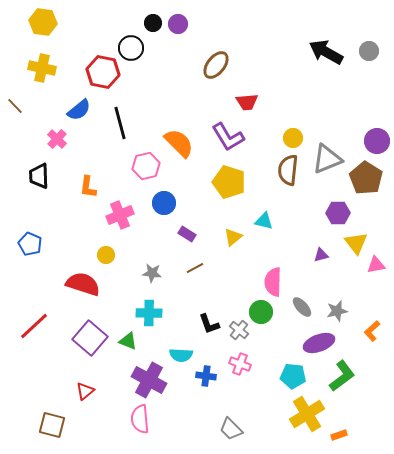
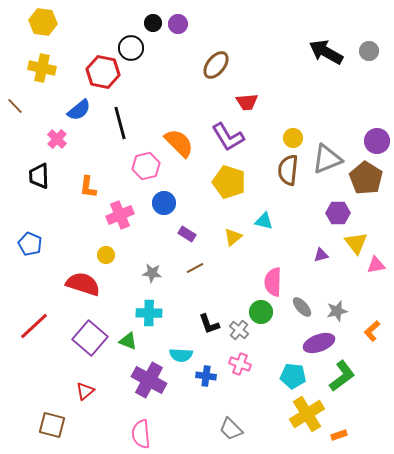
pink semicircle at (140, 419): moved 1 px right, 15 px down
